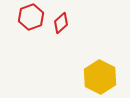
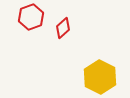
red diamond: moved 2 px right, 5 px down
